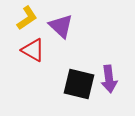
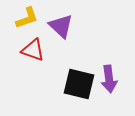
yellow L-shape: rotated 15 degrees clockwise
red triangle: rotated 10 degrees counterclockwise
